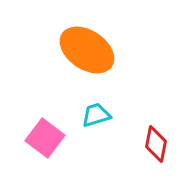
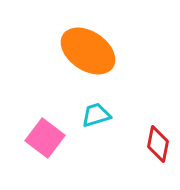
orange ellipse: moved 1 px right, 1 px down
red diamond: moved 2 px right
